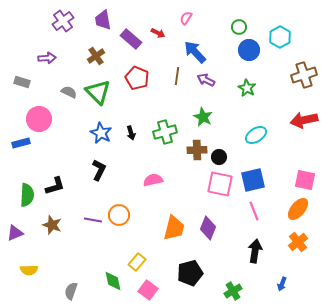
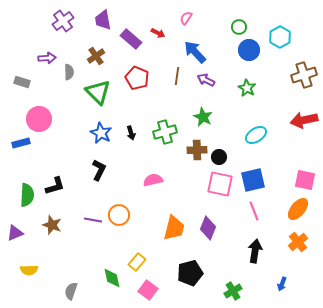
gray semicircle at (69, 92): moved 20 px up; rotated 63 degrees clockwise
green diamond at (113, 281): moved 1 px left, 3 px up
